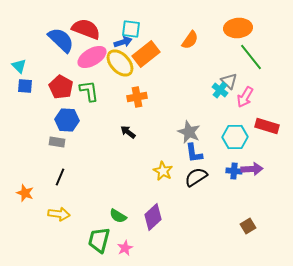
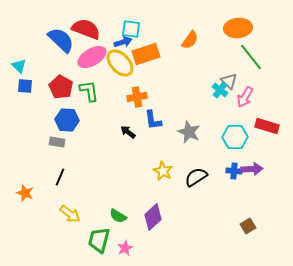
orange rectangle: rotated 20 degrees clockwise
blue L-shape: moved 41 px left, 33 px up
yellow arrow: moved 11 px right; rotated 30 degrees clockwise
